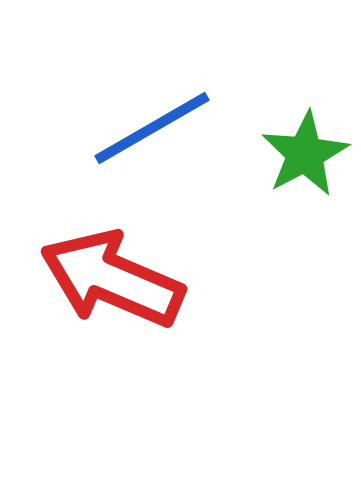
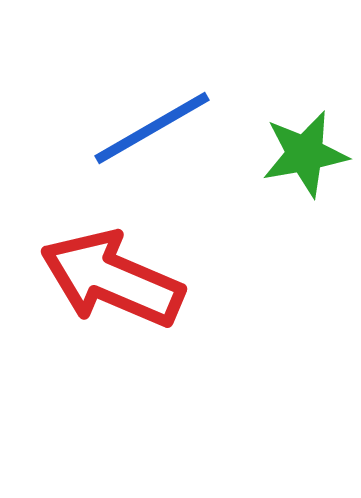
green star: rotated 18 degrees clockwise
